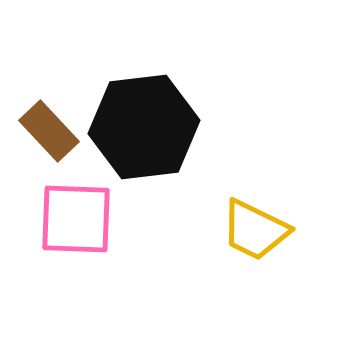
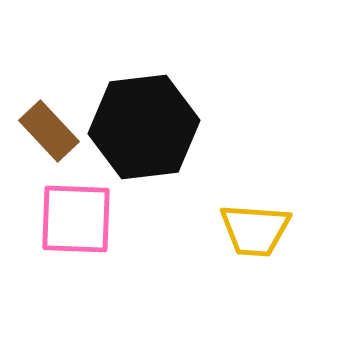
yellow trapezoid: rotated 22 degrees counterclockwise
